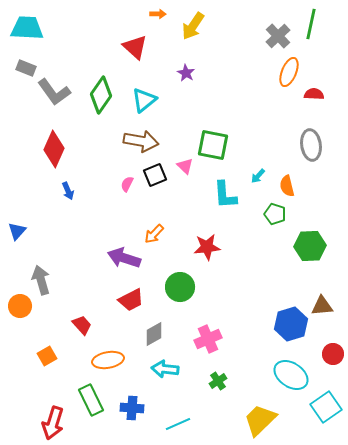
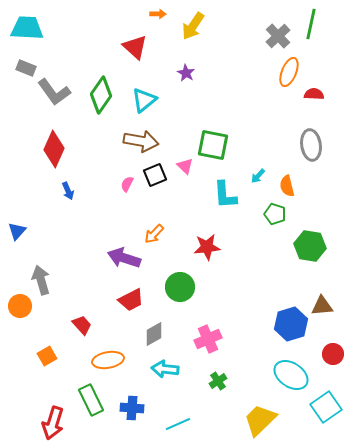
green hexagon at (310, 246): rotated 12 degrees clockwise
